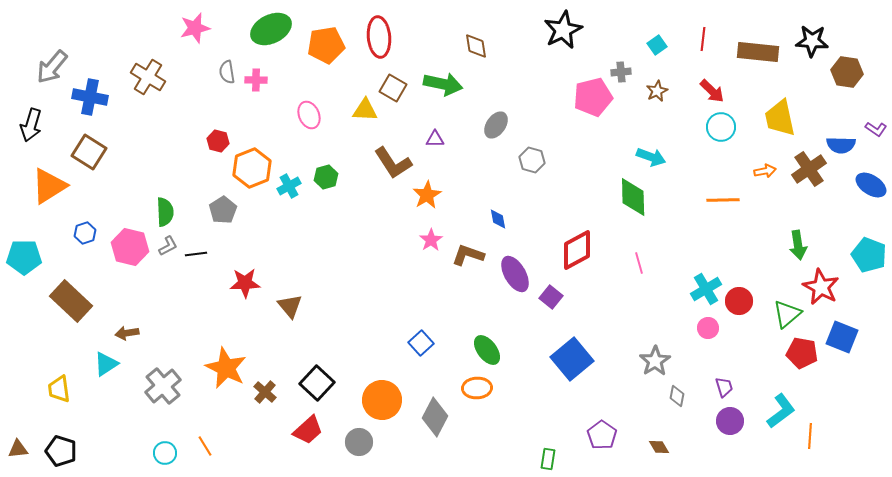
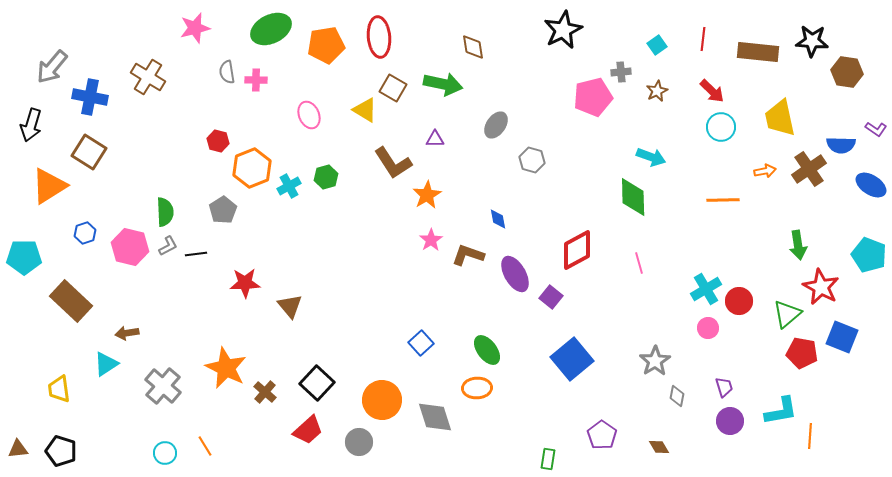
brown diamond at (476, 46): moved 3 px left, 1 px down
yellow triangle at (365, 110): rotated 28 degrees clockwise
gray cross at (163, 386): rotated 9 degrees counterclockwise
cyan L-shape at (781, 411): rotated 27 degrees clockwise
gray diamond at (435, 417): rotated 45 degrees counterclockwise
